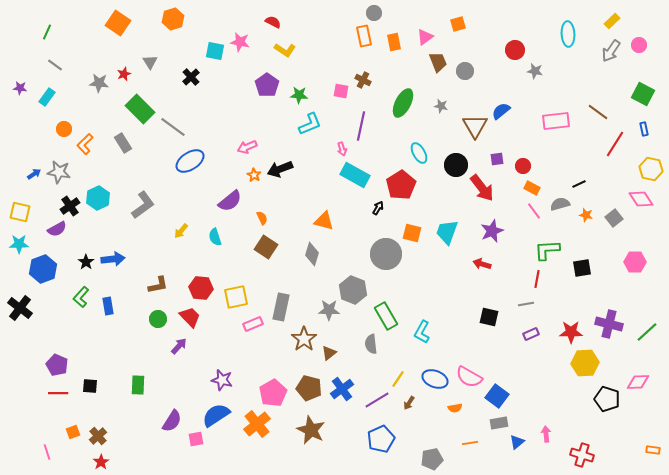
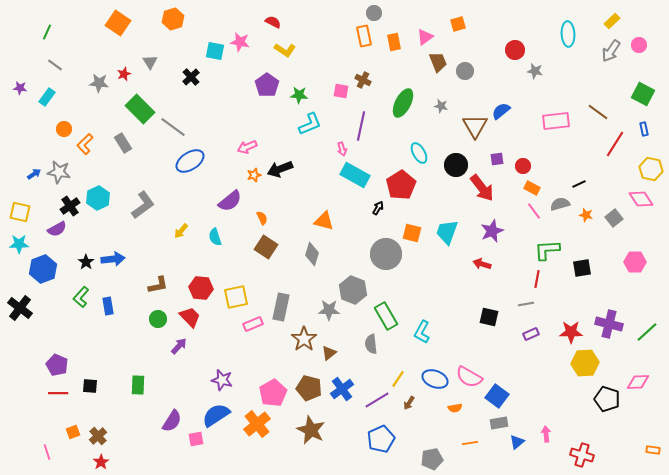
orange star at (254, 175): rotated 24 degrees clockwise
